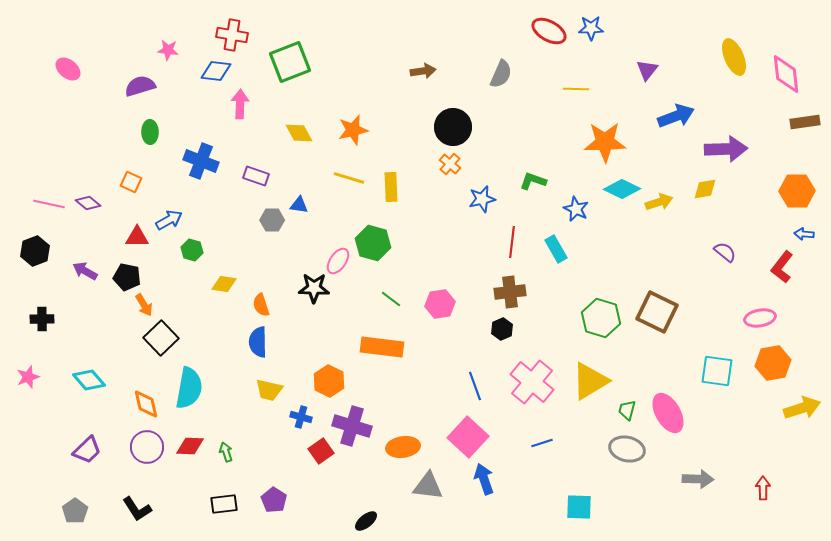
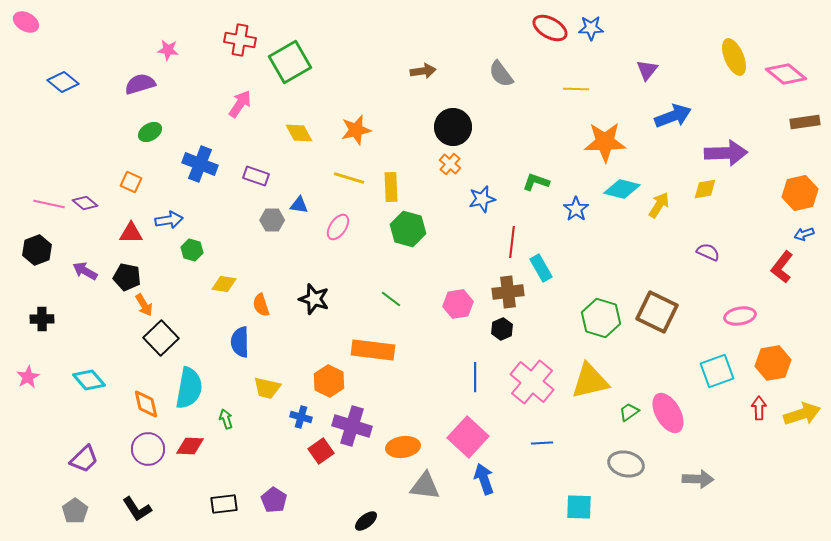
red ellipse at (549, 31): moved 1 px right, 3 px up
red cross at (232, 35): moved 8 px right, 5 px down
green square at (290, 62): rotated 9 degrees counterclockwise
pink ellipse at (68, 69): moved 42 px left, 47 px up; rotated 10 degrees counterclockwise
blue diamond at (216, 71): moved 153 px left, 11 px down; rotated 32 degrees clockwise
gray semicircle at (501, 74): rotated 120 degrees clockwise
pink diamond at (786, 74): rotated 45 degrees counterclockwise
purple semicircle at (140, 86): moved 2 px up
pink arrow at (240, 104): rotated 32 degrees clockwise
blue arrow at (676, 116): moved 3 px left
orange star at (353, 130): moved 3 px right
green ellipse at (150, 132): rotated 60 degrees clockwise
purple arrow at (726, 149): moved 4 px down
blue cross at (201, 161): moved 1 px left, 3 px down
green L-shape at (533, 181): moved 3 px right, 1 px down
cyan diamond at (622, 189): rotated 12 degrees counterclockwise
orange hexagon at (797, 191): moved 3 px right, 2 px down; rotated 12 degrees counterclockwise
yellow arrow at (659, 202): moved 3 px down; rotated 40 degrees counterclockwise
purple diamond at (88, 203): moved 3 px left
blue star at (576, 209): rotated 10 degrees clockwise
blue arrow at (169, 220): rotated 20 degrees clockwise
blue arrow at (804, 234): rotated 24 degrees counterclockwise
red triangle at (137, 237): moved 6 px left, 4 px up
green hexagon at (373, 243): moved 35 px right, 14 px up
cyan rectangle at (556, 249): moved 15 px left, 19 px down
black hexagon at (35, 251): moved 2 px right, 1 px up
purple semicircle at (725, 252): moved 17 px left; rotated 15 degrees counterclockwise
pink ellipse at (338, 261): moved 34 px up
black star at (314, 288): moved 11 px down; rotated 16 degrees clockwise
brown cross at (510, 292): moved 2 px left
pink hexagon at (440, 304): moved 18 px right
pink ellipse at (760, 318): moved 20 px left, 2 px up
blue semicircle at (258, 342): moved 18 px left
orange rectangle at (382, 347): moved 9 px left, 3 px down
cyan square at (717, 371): rotated 28 degrees counterclockwise
pink star at (28, 377): rotated 10 degrees counterclockwise
yellow triangle at (590, 381): rotated 18 degrees clockwise
blue line at (475, 386): moved 9 px up; rotated 20 degrees clockwise
yellow trapezoid at (269, 390): moved 2 px left, 2 px up
yellow arrow at (802, 408): moved 6 px down
green trapezoid at (627, 410): moved 2 px right, 2 px down; rotated 40 degrees clockwise
blue line at (542, 443): rotated 15 degrees clockwise
purple circle at (147, 447): moved 1 px right, 2 px down
gray ellipse at (627, 449): moved 1 px left, 15 px down
purple trapezoid at (87, 450): moved 3 px left, 9 px down
green arrow at (226, 452): moved 33 px up
gray triangle at (428, 486): moved 3 px left
red arrow at (763, 488): moved 4 px left, 80 px up
